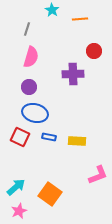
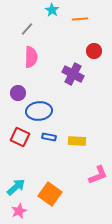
gray line: rotated 24 degrees clockwise
pink semicircle: rotated 15 degrees counterclockwise
purple cross: rotated 30 degrees clockwise
purple circle: moved 11 px left, 6 px down
blue ellipse: moved 4 px right, 2 px up; rotated 20 degrees counterclockwise
